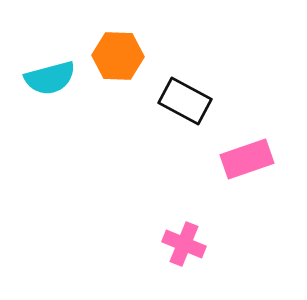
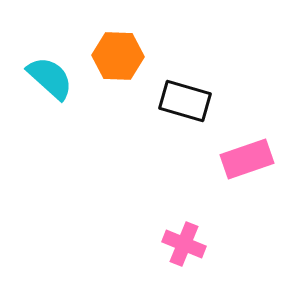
cyan semicircle: rotated 123 degrees counterclockwise
black rectangle: rotated 12 degrees counterclockwise
